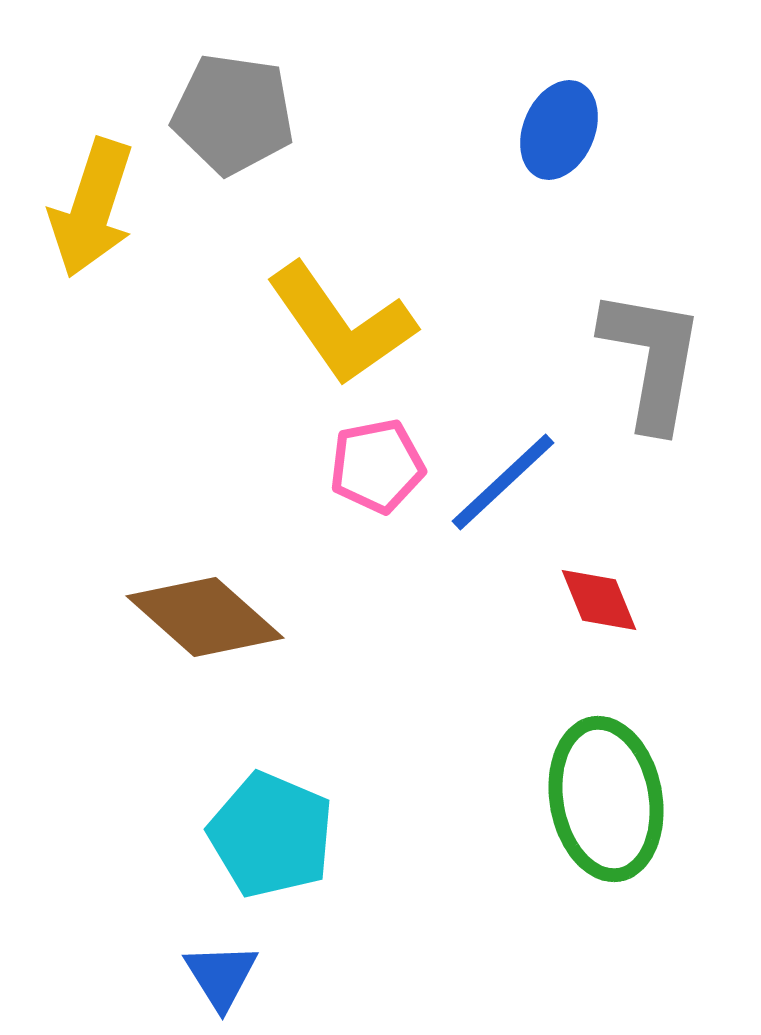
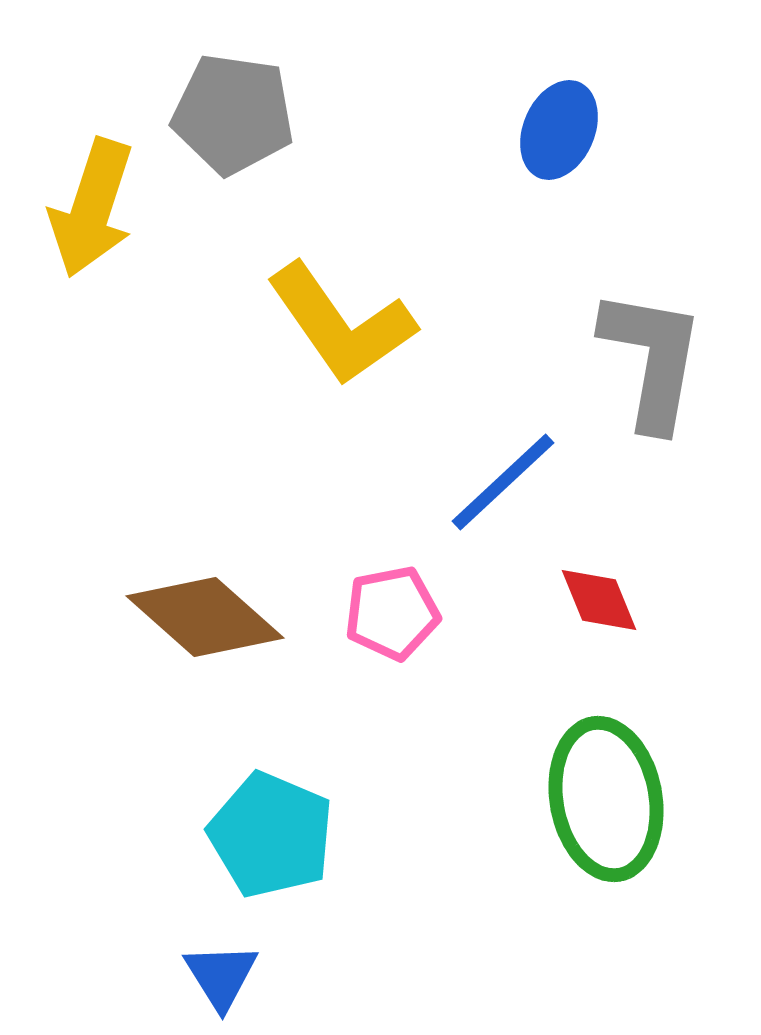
pink pentagon: moved 15 px right, 147 px down
